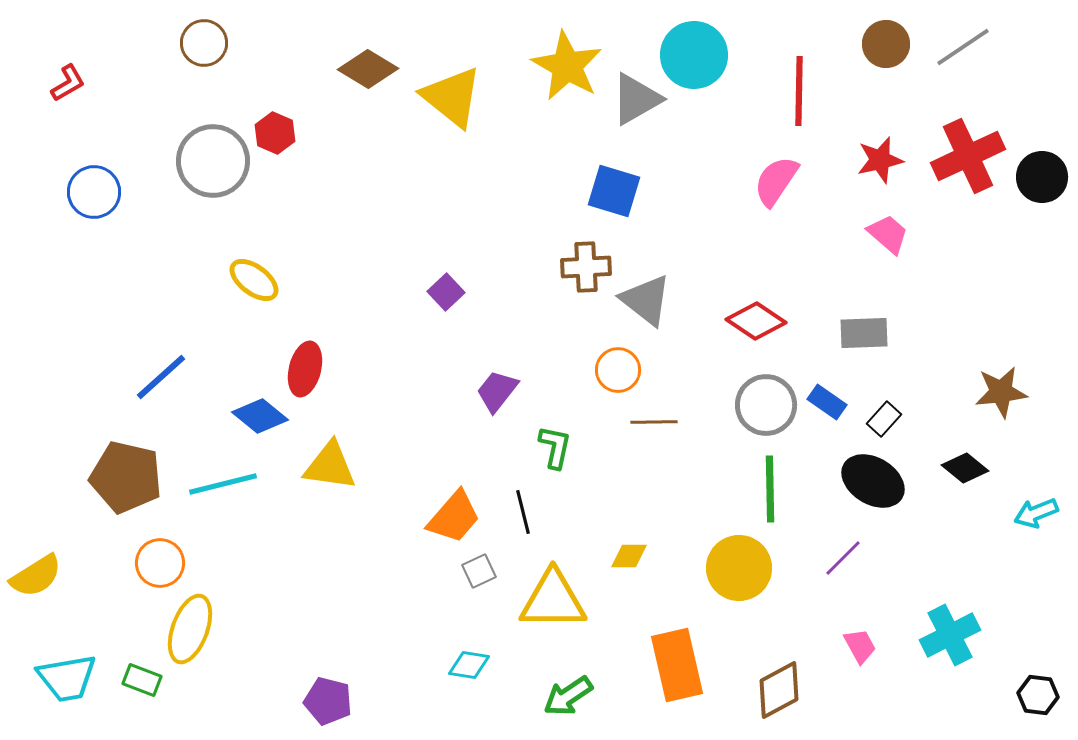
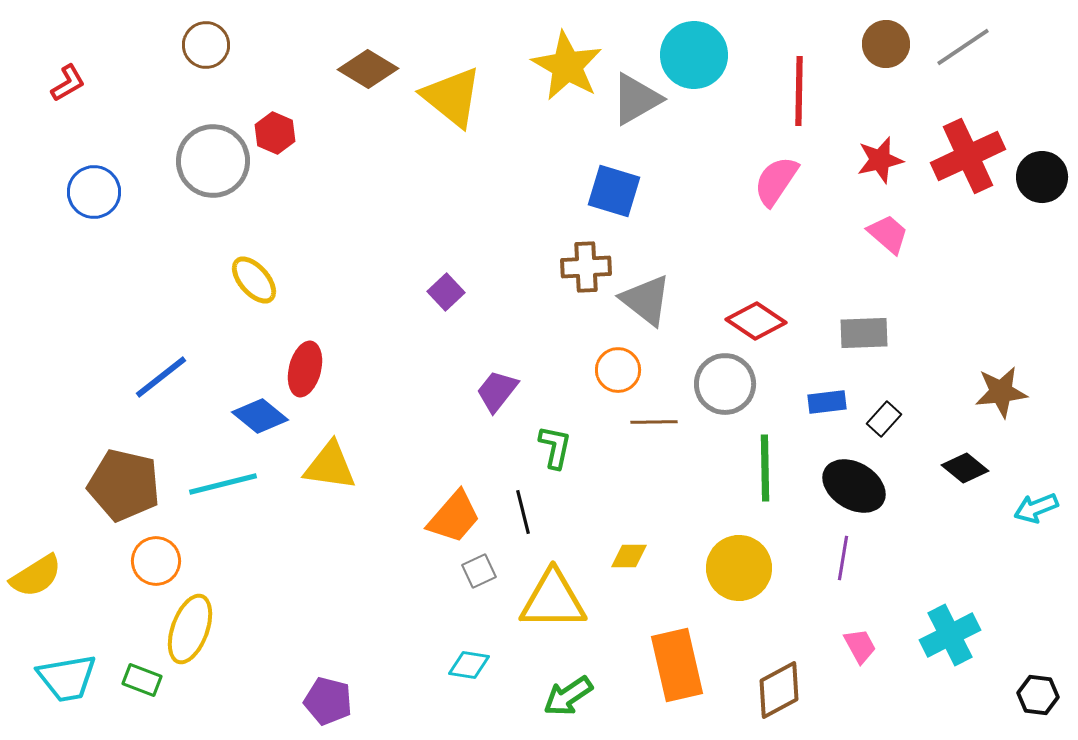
brown circle at (204, 43): moved 2 px right, 2 px down
yellow ellipse at (254, 280): rotated 12 degrees clockwise
blue line at (161, 377): rotated 4 degrees clockwise
blue rectangle at (827, 402): rotated 42 degrees counterclockwise
gray circle at (766, 405): moved 41 px left, 21 px up
brown pentagon at (126, 477): moved 2 px left, 8 px down
black ellipse at (873, 481): moved 19 px left, 5 px down
green line at (770, 489): moved 5 px left, 21 px up
cyan arrow at (1036, 513): moved 5 px up
purple line at (843, 558): rotated 36 degrees counterclockwise
orange circle at (160, 563): moved 4 px left, 2 px up
